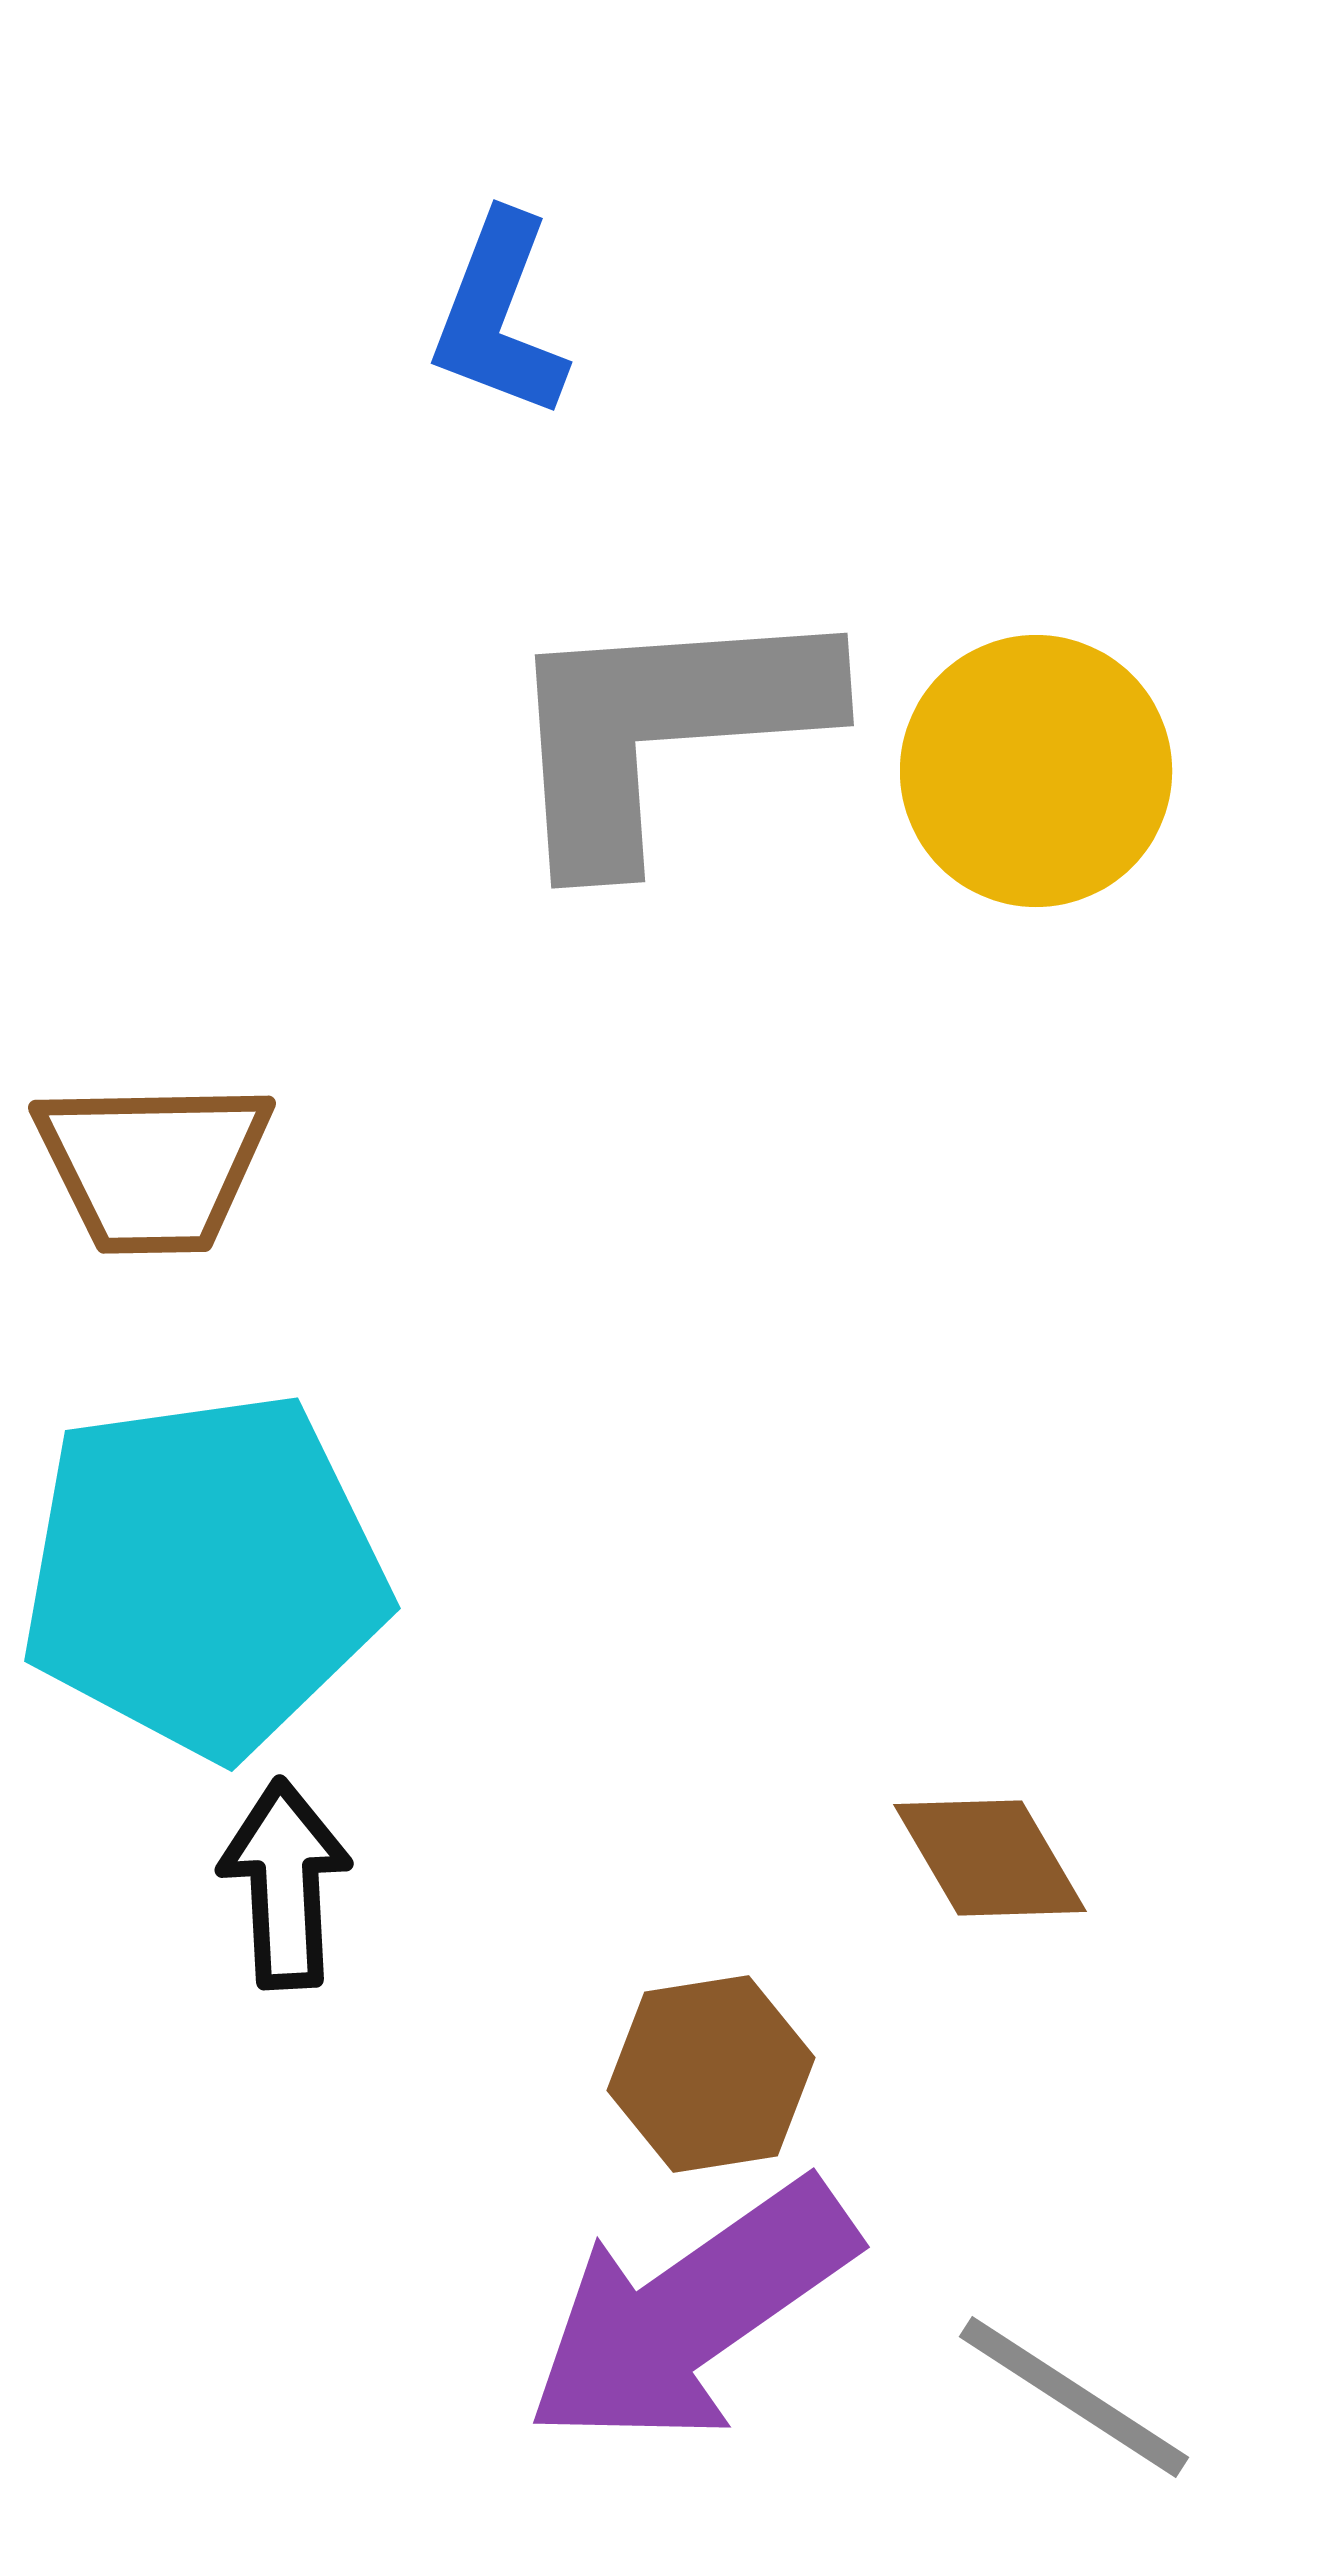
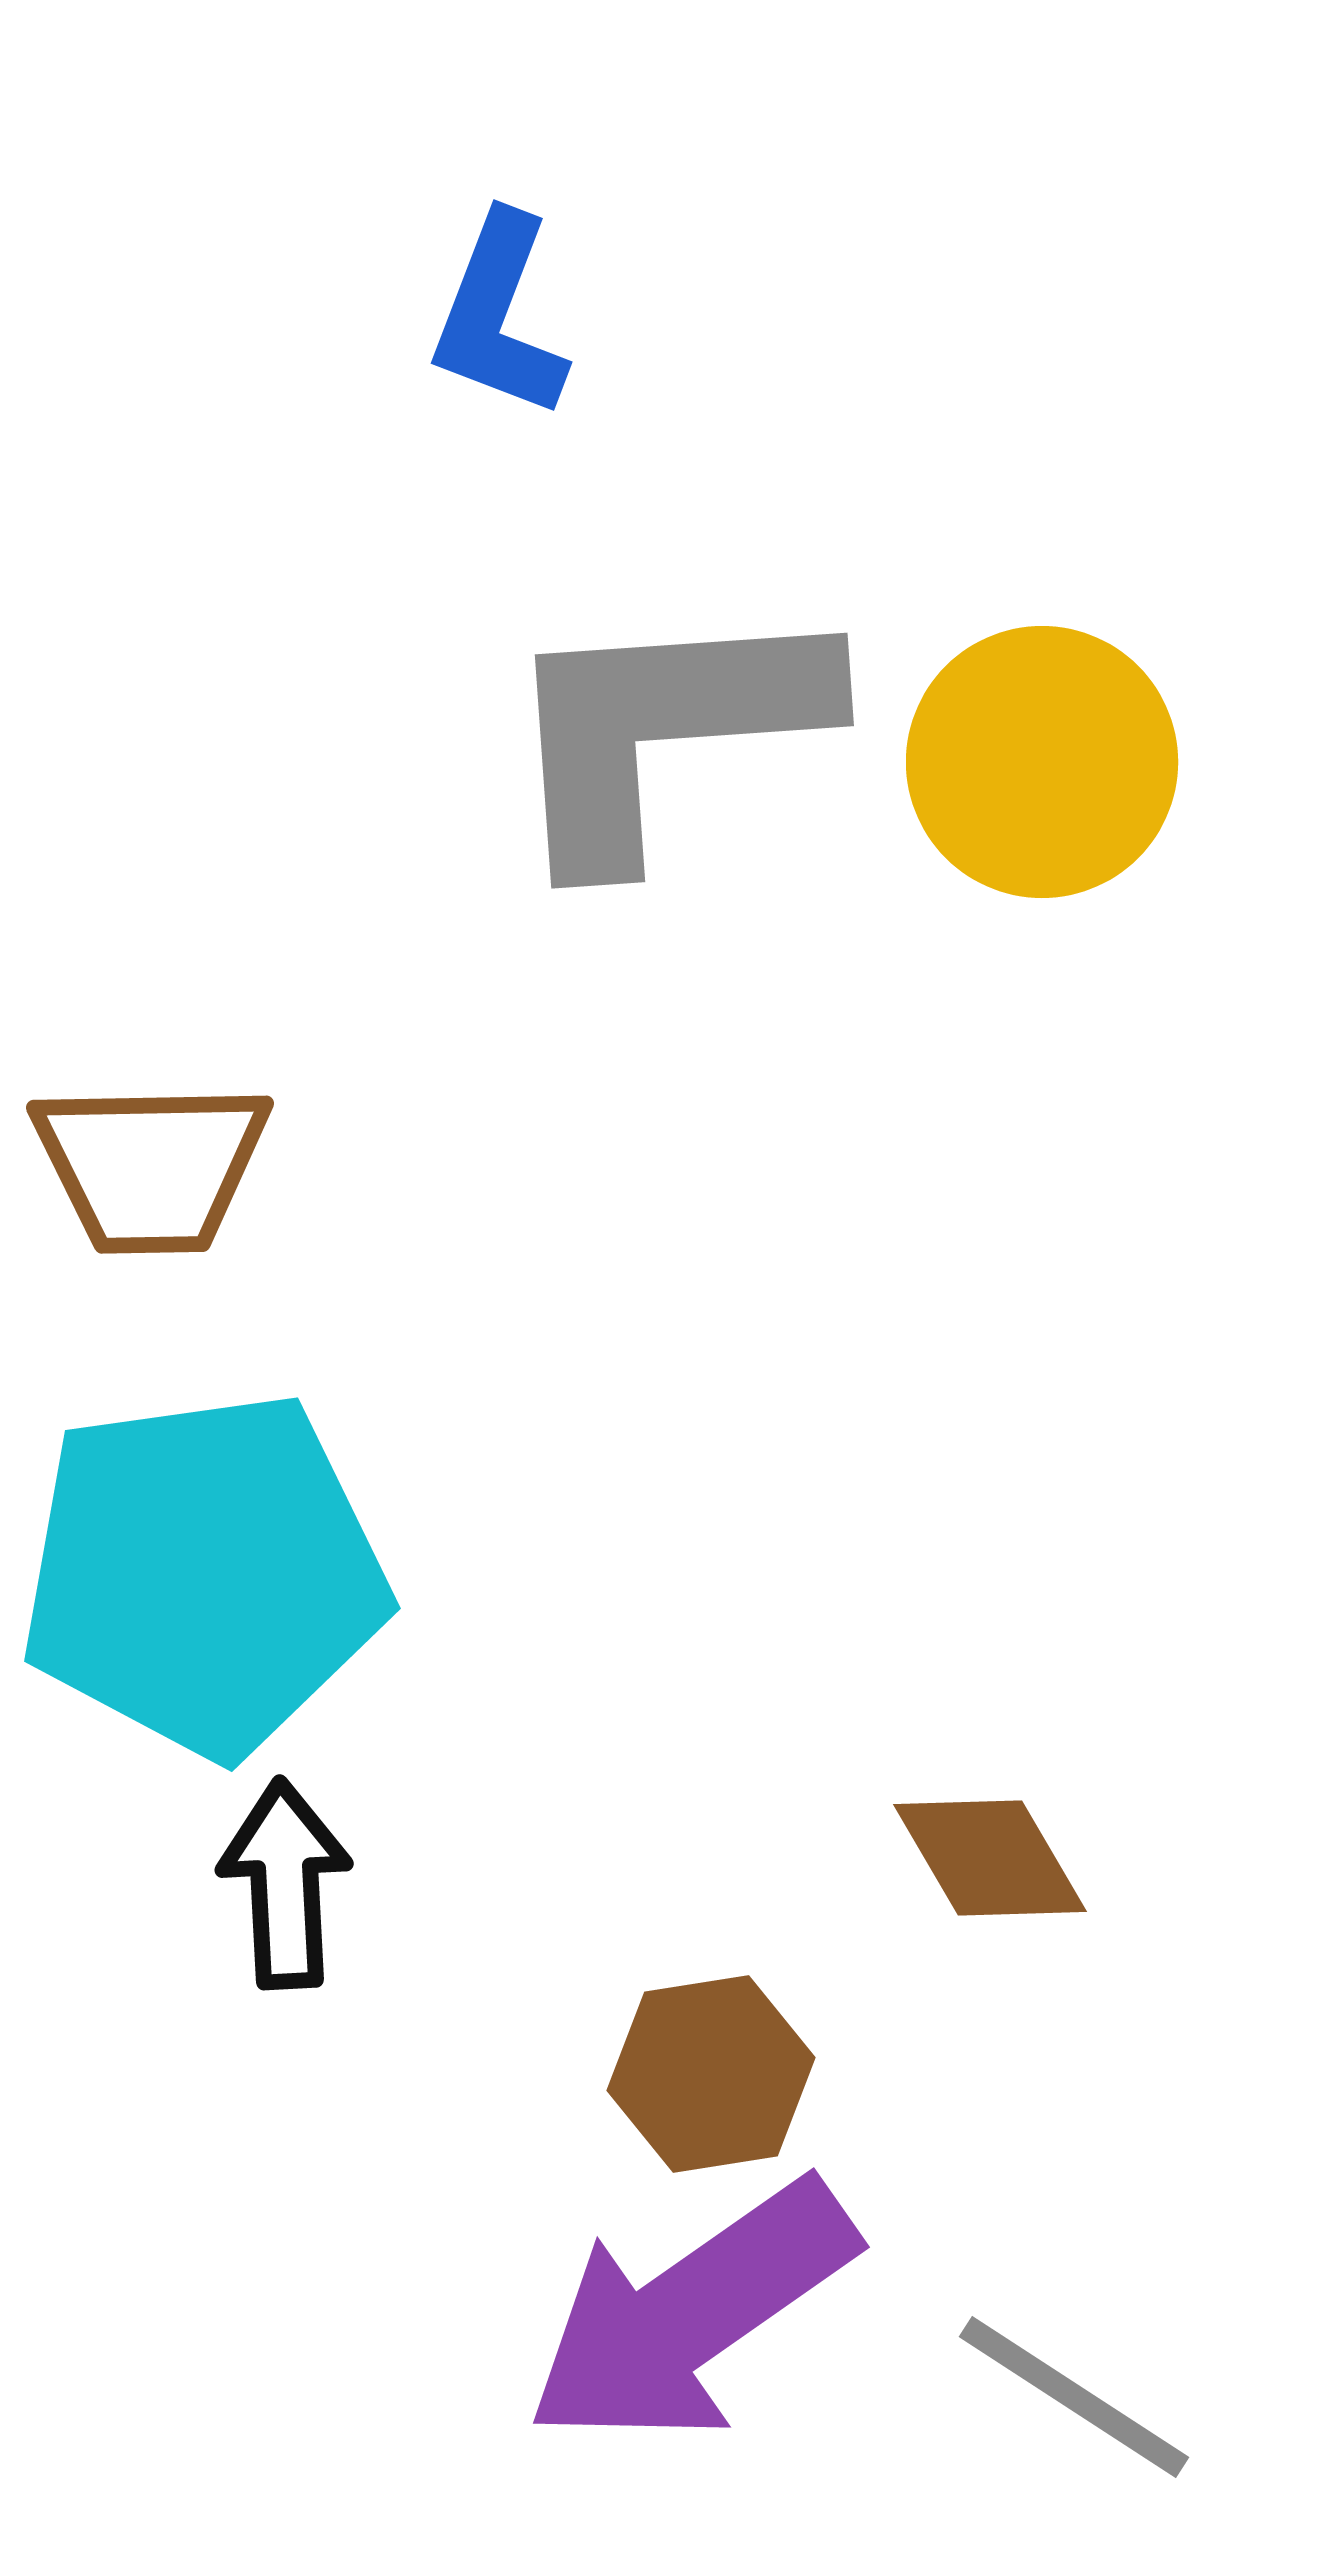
yellow circle: moved 6 px right, 9 px up
brown trapezoid: moved 2 px left
